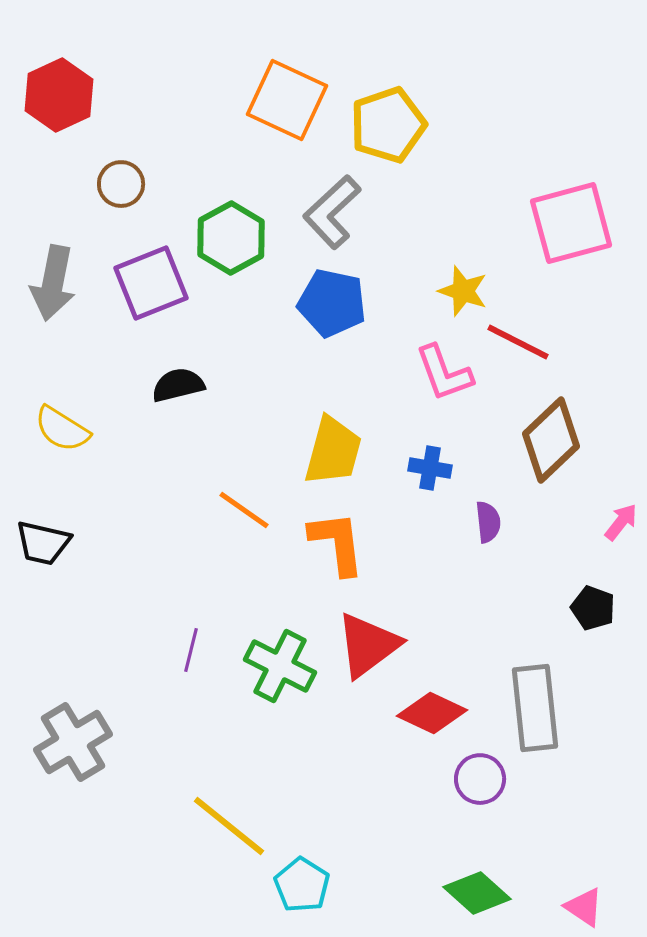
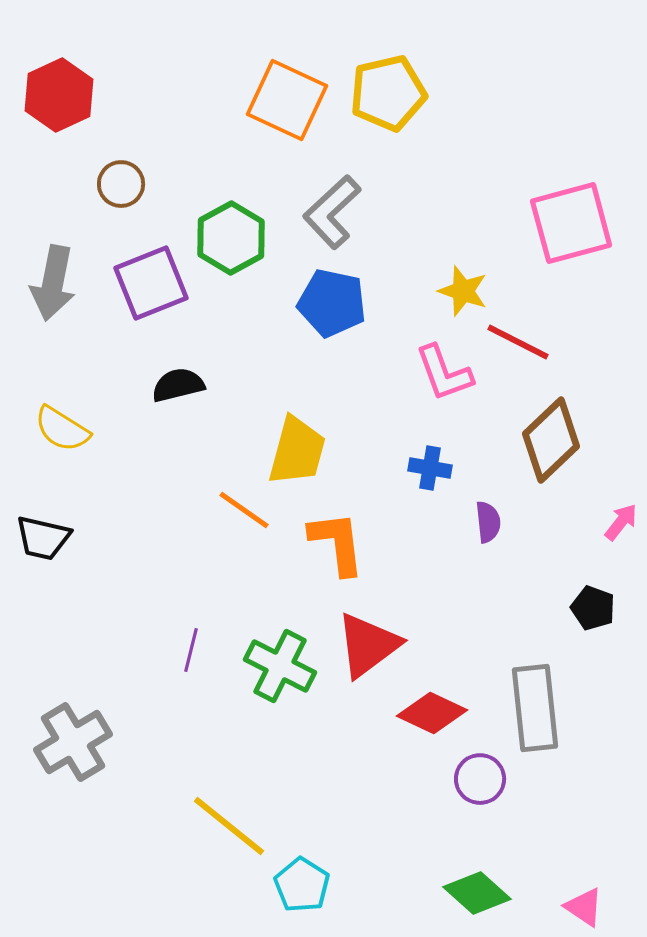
yellow pentagon: moved 32 px up; rotated 6 degrees clockwise
yellow trapezoid: moved 36 px left
black trapezoid: moved 5 px up
